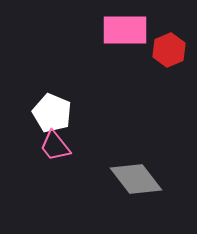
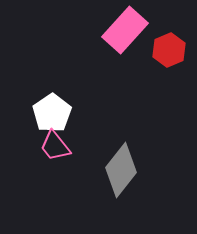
pink rectangle: rotated 48 degrees counterclockwise
white pentagon: rotated 15 degrees clockwise
gray diamond: moved 15 px left, 9 px up; rotated 76 degrees clockwise
